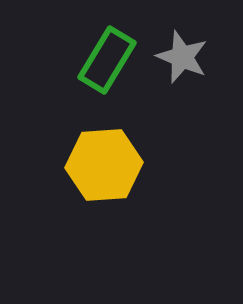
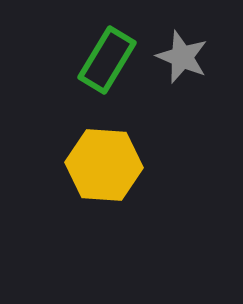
yellow hexagon: rotated 8 degrees clockwise
